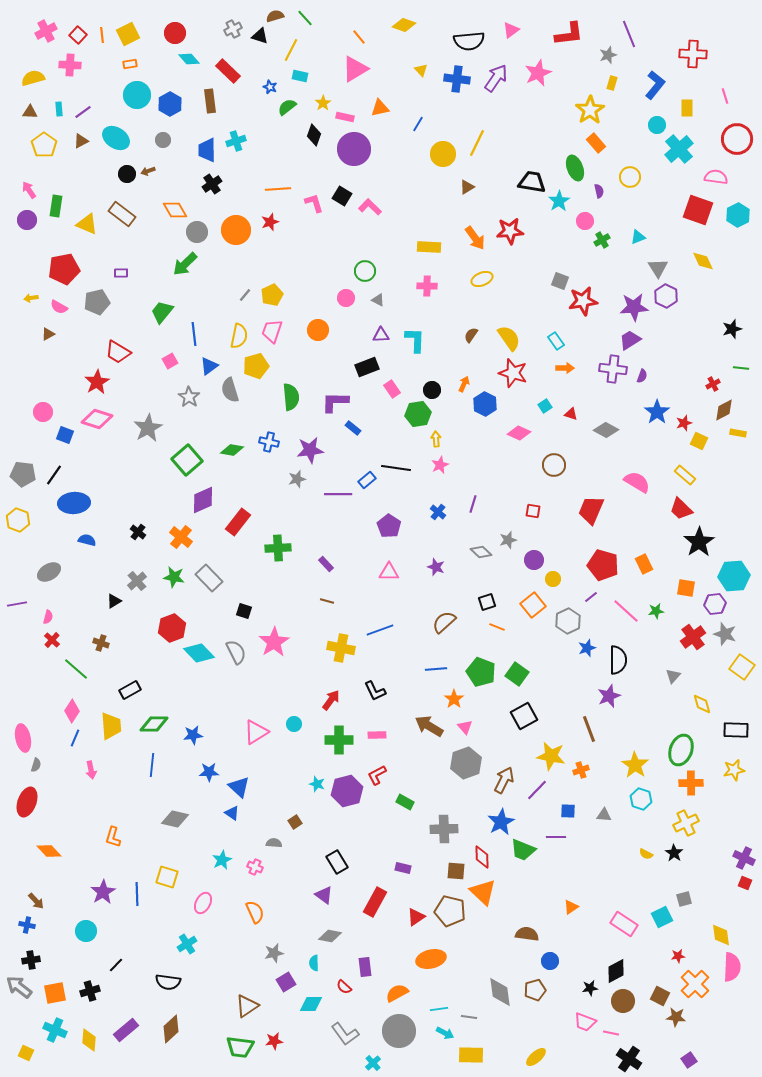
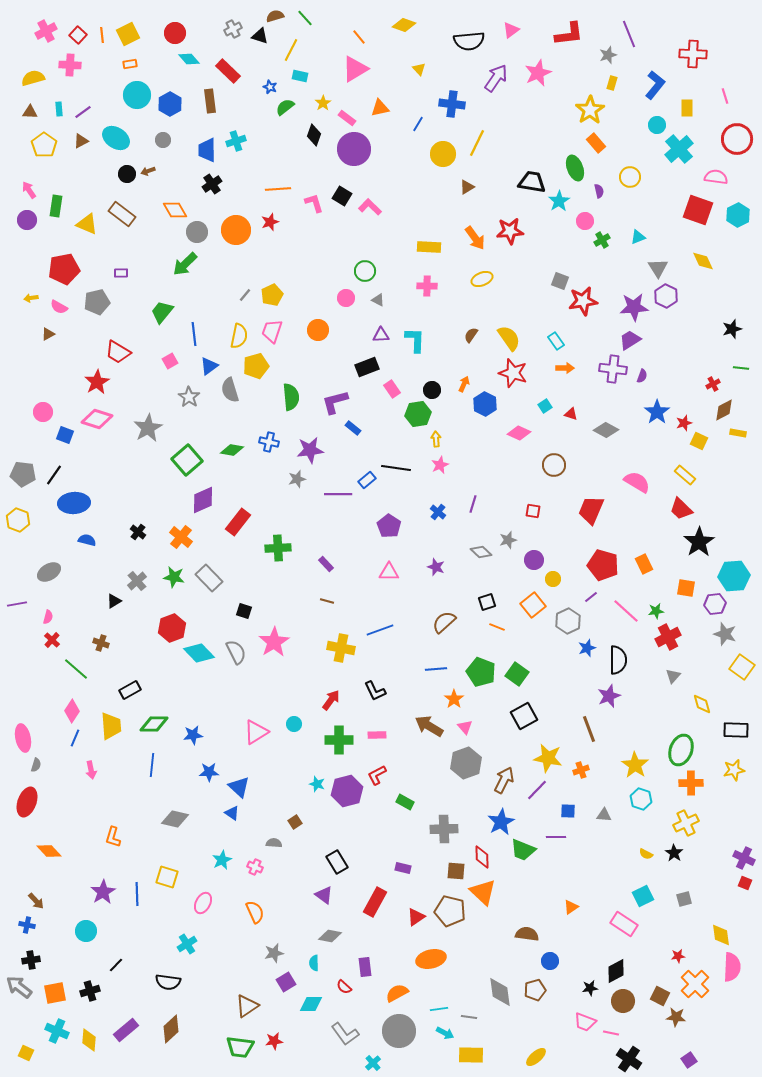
yellow triangle at (421, 70): moved 2 px left, 1 px up
blue cross at (457, 79): moved 5 px left, 25 px down
green semicircle at (287, 107): moved 2 px left
pink rectangle at (345, 117): moved 2 px right, 1 px down; rotated 24 degrees clockwise
purple L-shape at (335, 402): rotated 16 degrees counterclockwise
red cross at (693, 637): moved 25 px left; rotated 10 degrees clockwise
yellow star at (551, 756): moved 3 px left, 2 px down
cyan square at (662, 917): moved 19 px left, 21 px up
cyan cross at (55, 1030): moved 2 px right, 1 px down
